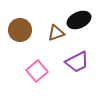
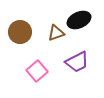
brown circle: moved 2 px down
